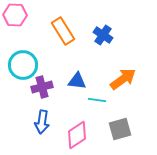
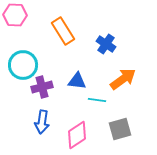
blue cross: moved 3 px right, 9 px down
